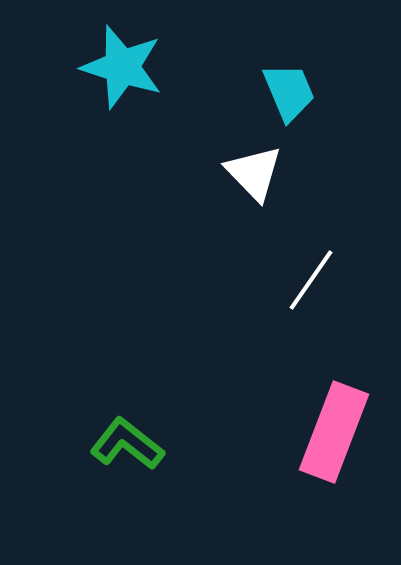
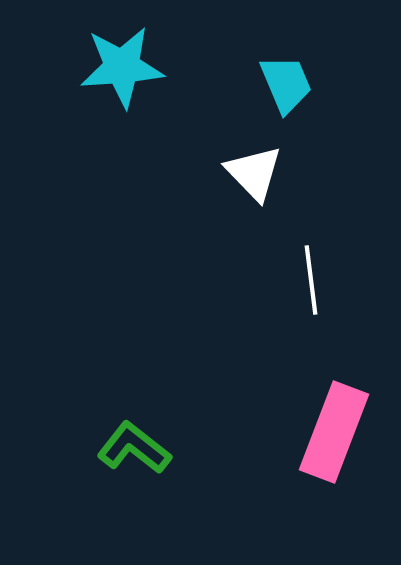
cyan star: rotated 22 degrees counterclockwise
cyan trapezoid: moved 3 px left, 8 px up
white line: rotated 42 degrees counterclockwise
green L-shape: moved 7 px right, 4 px down
